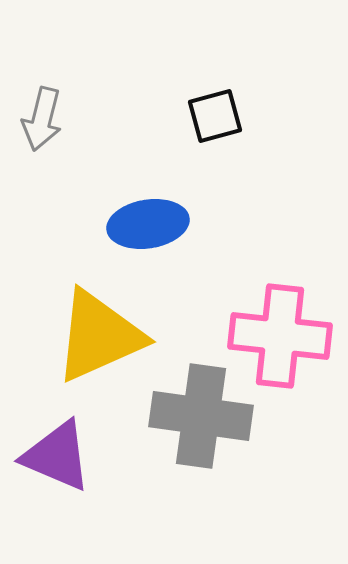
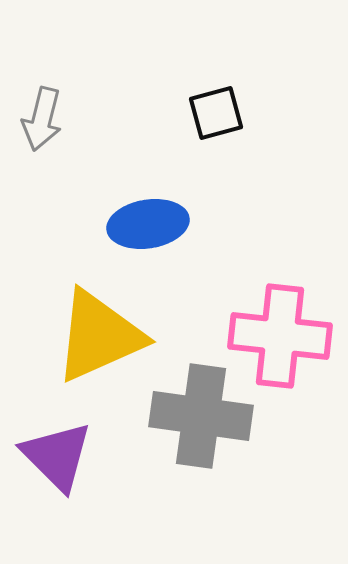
black square: moved 1 px right, 3 px up
purple triangle: rotated 22 degrees clockwise
